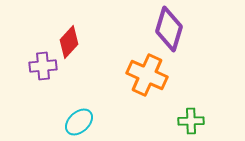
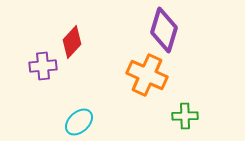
purple diamond: moved 5 px left, 1 px down
red diamond: moved 3 px right
green cross: moved 6 px left, 5 px up
